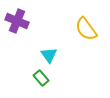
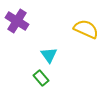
purple cross: rotated 10 degrees clockwise
yellow semicircle: rotated 150 degrees clockwise
